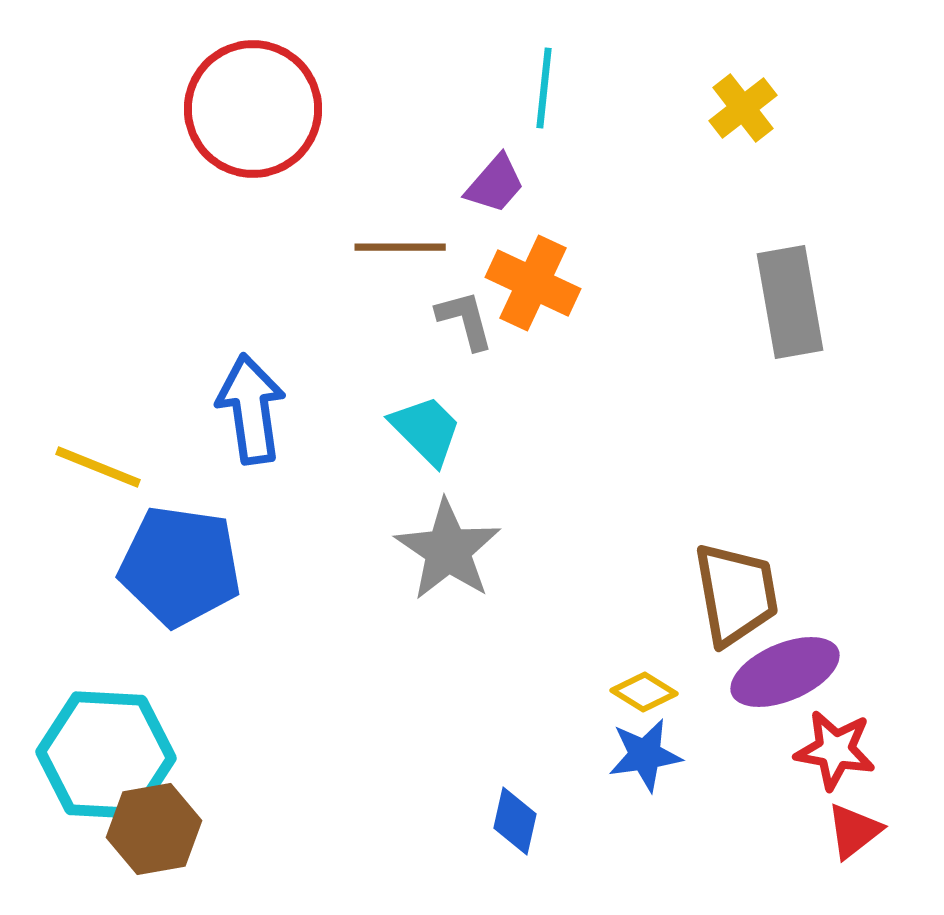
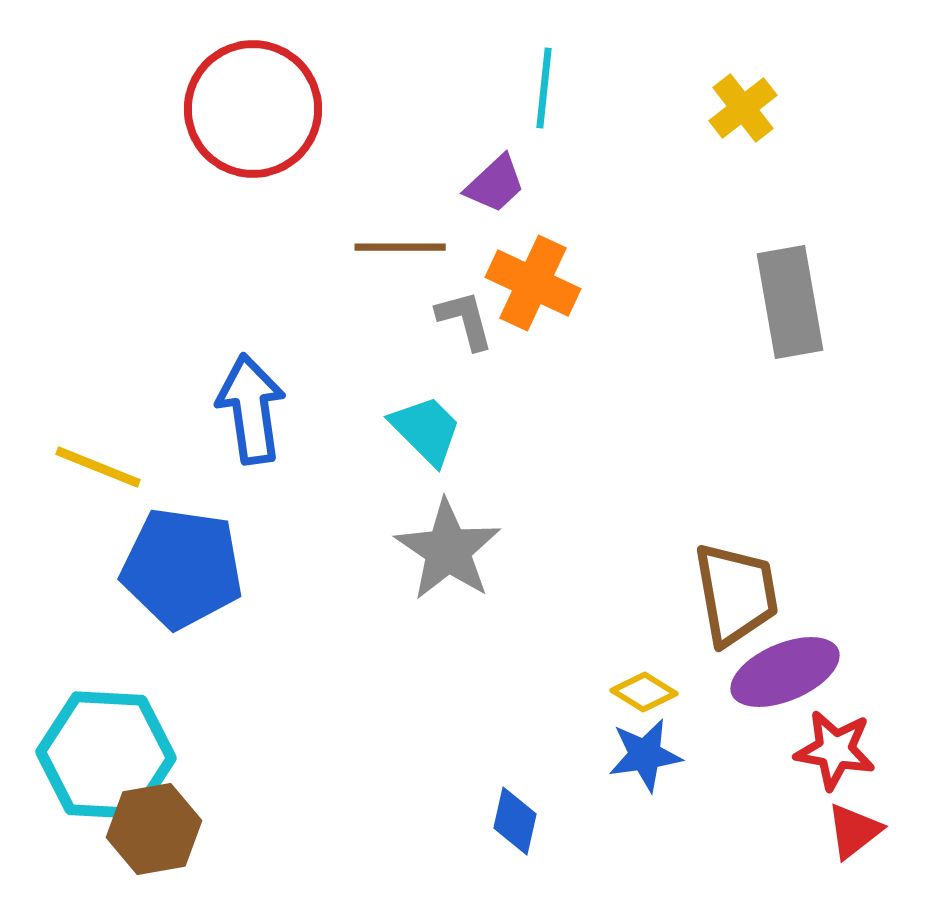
purple trapezoid: rotated 6 degrees clockwise
blue pentagon: moved 2 px right, 2 px down
